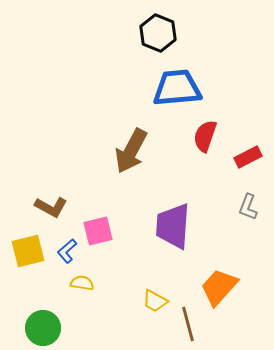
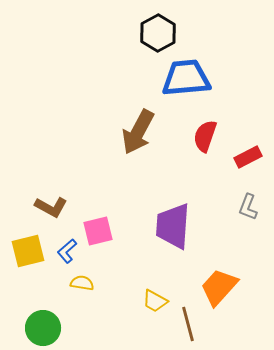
black hexagon: rotated 9 degrees clockwise
blue trapezoid: moved 9 px right, 10 px up
brown arrow: moved 7 px right, 19 px up
